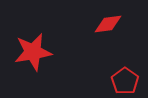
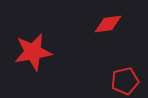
red pentagon: rotated 24 degrees clockwise
